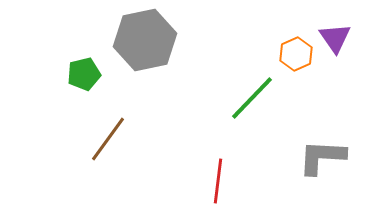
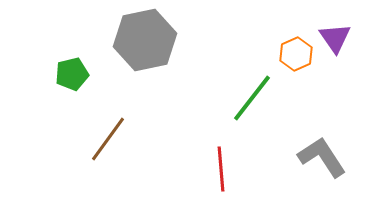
green pentagon: moved 12 px left
green line: rotated 6 degrees counterclockwise
gray L-shape: rotated 54 degrees clockwise
red line: moved 3 px right, 12 px up; rotated 12 degrees counterclockwise
